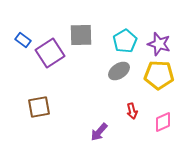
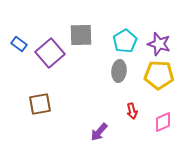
blue rectangle: moved 4 px left, 4 px down
purple square: rotated 8 degrees counterclockwise
gray ellipse: rotated 50 degrees counterclockwise
brown square: moved 1 px right, 3 px up
